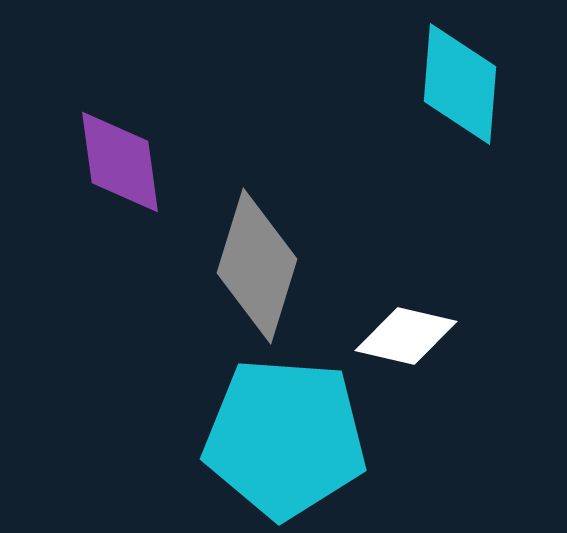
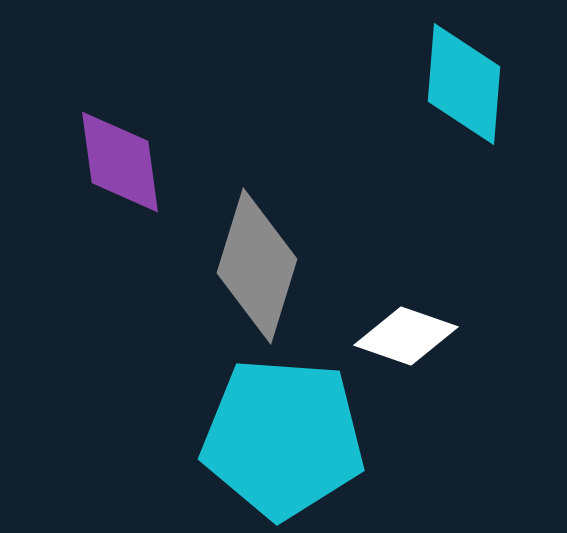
cyan diamond: moved 4 px right
white diamond: rotated 6 degrees clockwise
cyan pentagon: moved 2 px left
